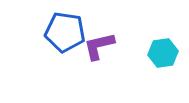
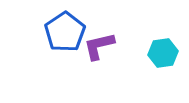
blue pentagon: rotated 30 degrees clockwise
